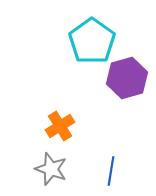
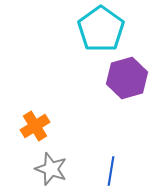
cyan pentagon: moved 9 px right, 12 px up
orange cross: moved 25 px left
